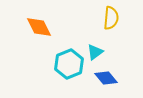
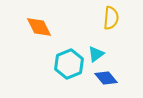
cyan triangle: moved 1 px right, 2 px down
